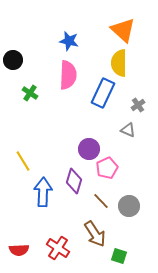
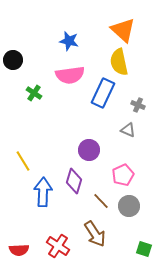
yellow semicircle: moved 1 px up; rotated 12 degrees counterclockwise
pink semicircle: moved 2 px right; rotated 80 degrees clockwise
green cross: moved 4 px right
gray cross: rotated 32 degrees counterclockwise
purple circle: moved 1 px down
pink pentagon: moved 16 px right, 7 px down
red cross: moved 2 px up
green square: moved 25 px right, 7 px up
